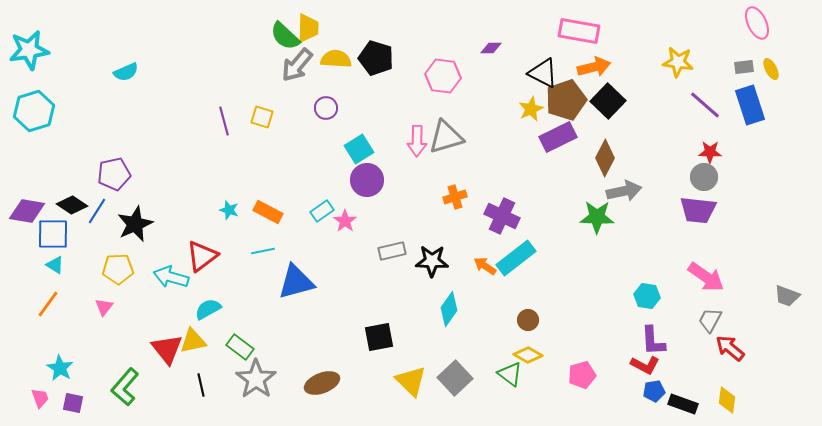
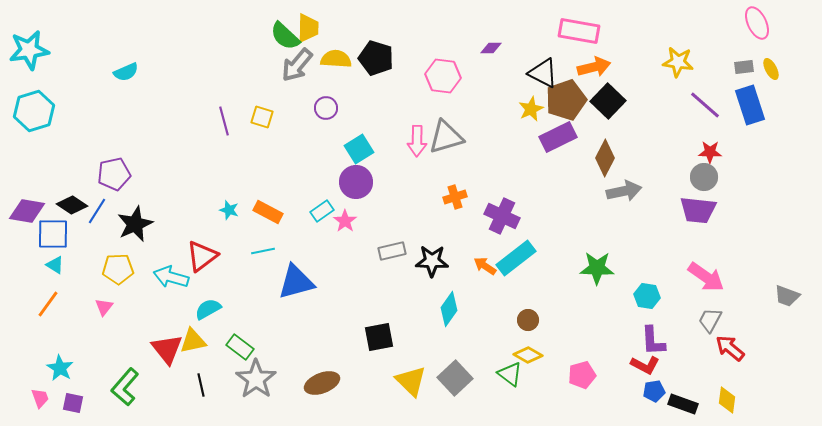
purple circle at (367, 180): moved 11 px left, 2 px down
green star at (597, 217): moved 51 px down
